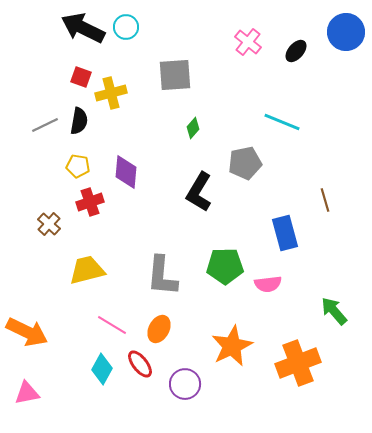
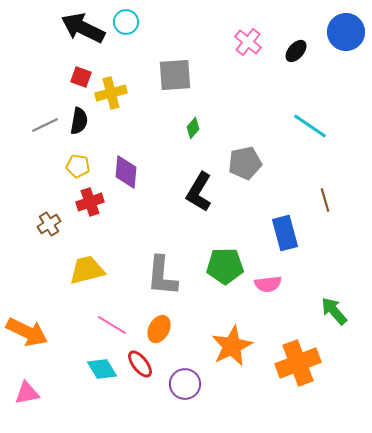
cyan circle: moved 5 px up
cyan line: moved 28 px right, 4 px down; rotated 12 degrees clockwise
brown cross: rotated 15 degrees clockwise
cyan diamond: rotated 60 degrees counterclockwise
